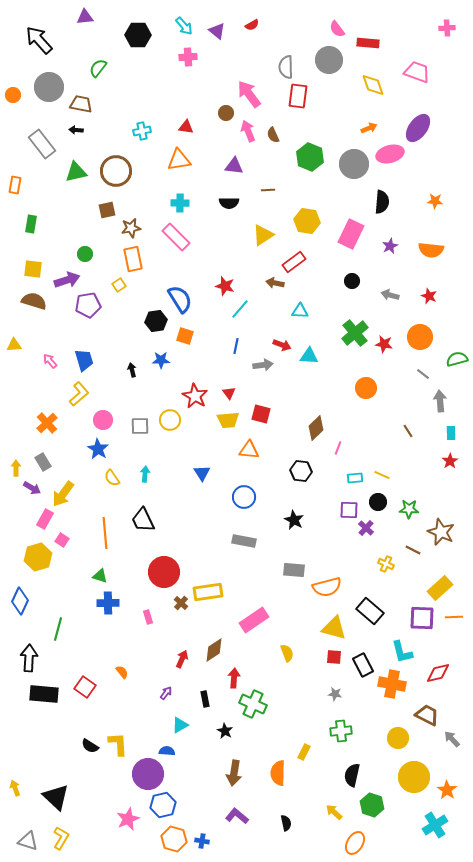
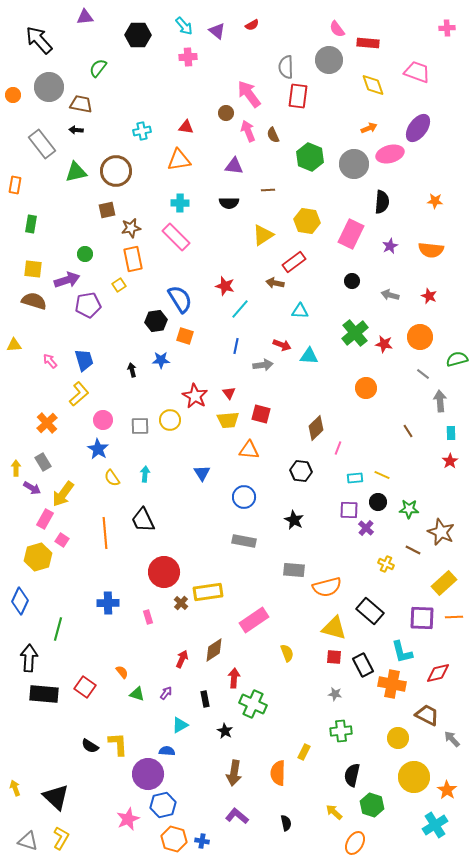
green triangle at (100, 576): moved 37 px right, 118 px down
yellow rectangle at (440, 588): moved 4 px right, 5 px up
